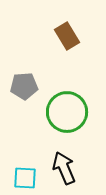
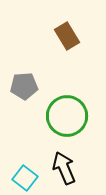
green circle: moved 4 px down
cyan square: rotated 35 degrees clockwise
